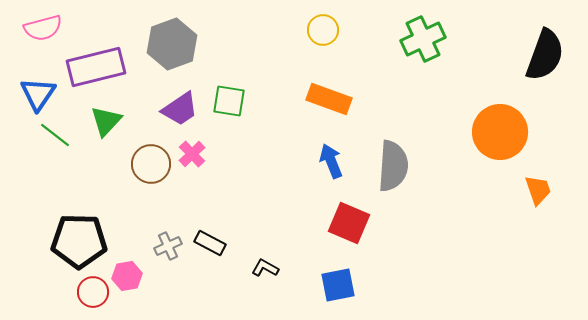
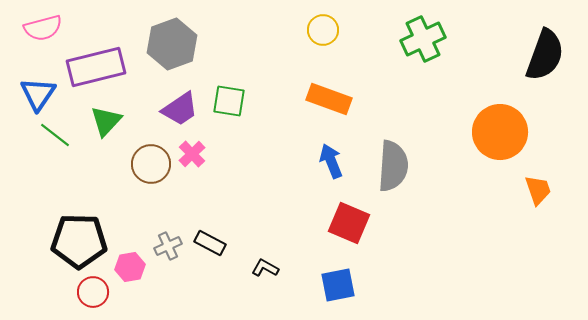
pink hexagon: moved 3 px right, 9 px up
